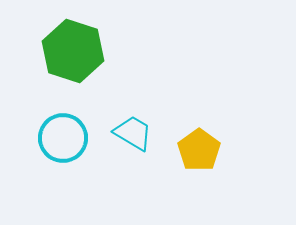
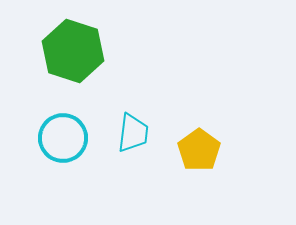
cyan trapezoid: rotated 66 degrees clockwise
